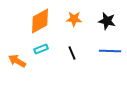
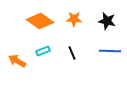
orange diamond: rotated 64 degrees clockwise
cyan rectangle: moved 2 px right, 2 px down
